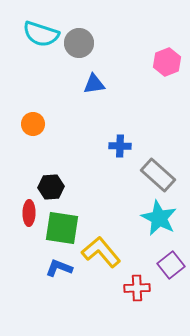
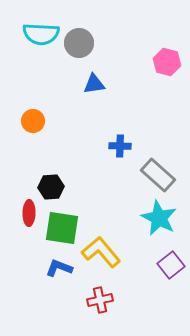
cyan semicircle: rotated 15 degrees counterclockwise
pink hexagon: rotated 24 degrees counterclockwise
orange circle: moved 3 px up
red cross: moved 37 px left, 12 px down; rotated 10 degrees counterclockwise
